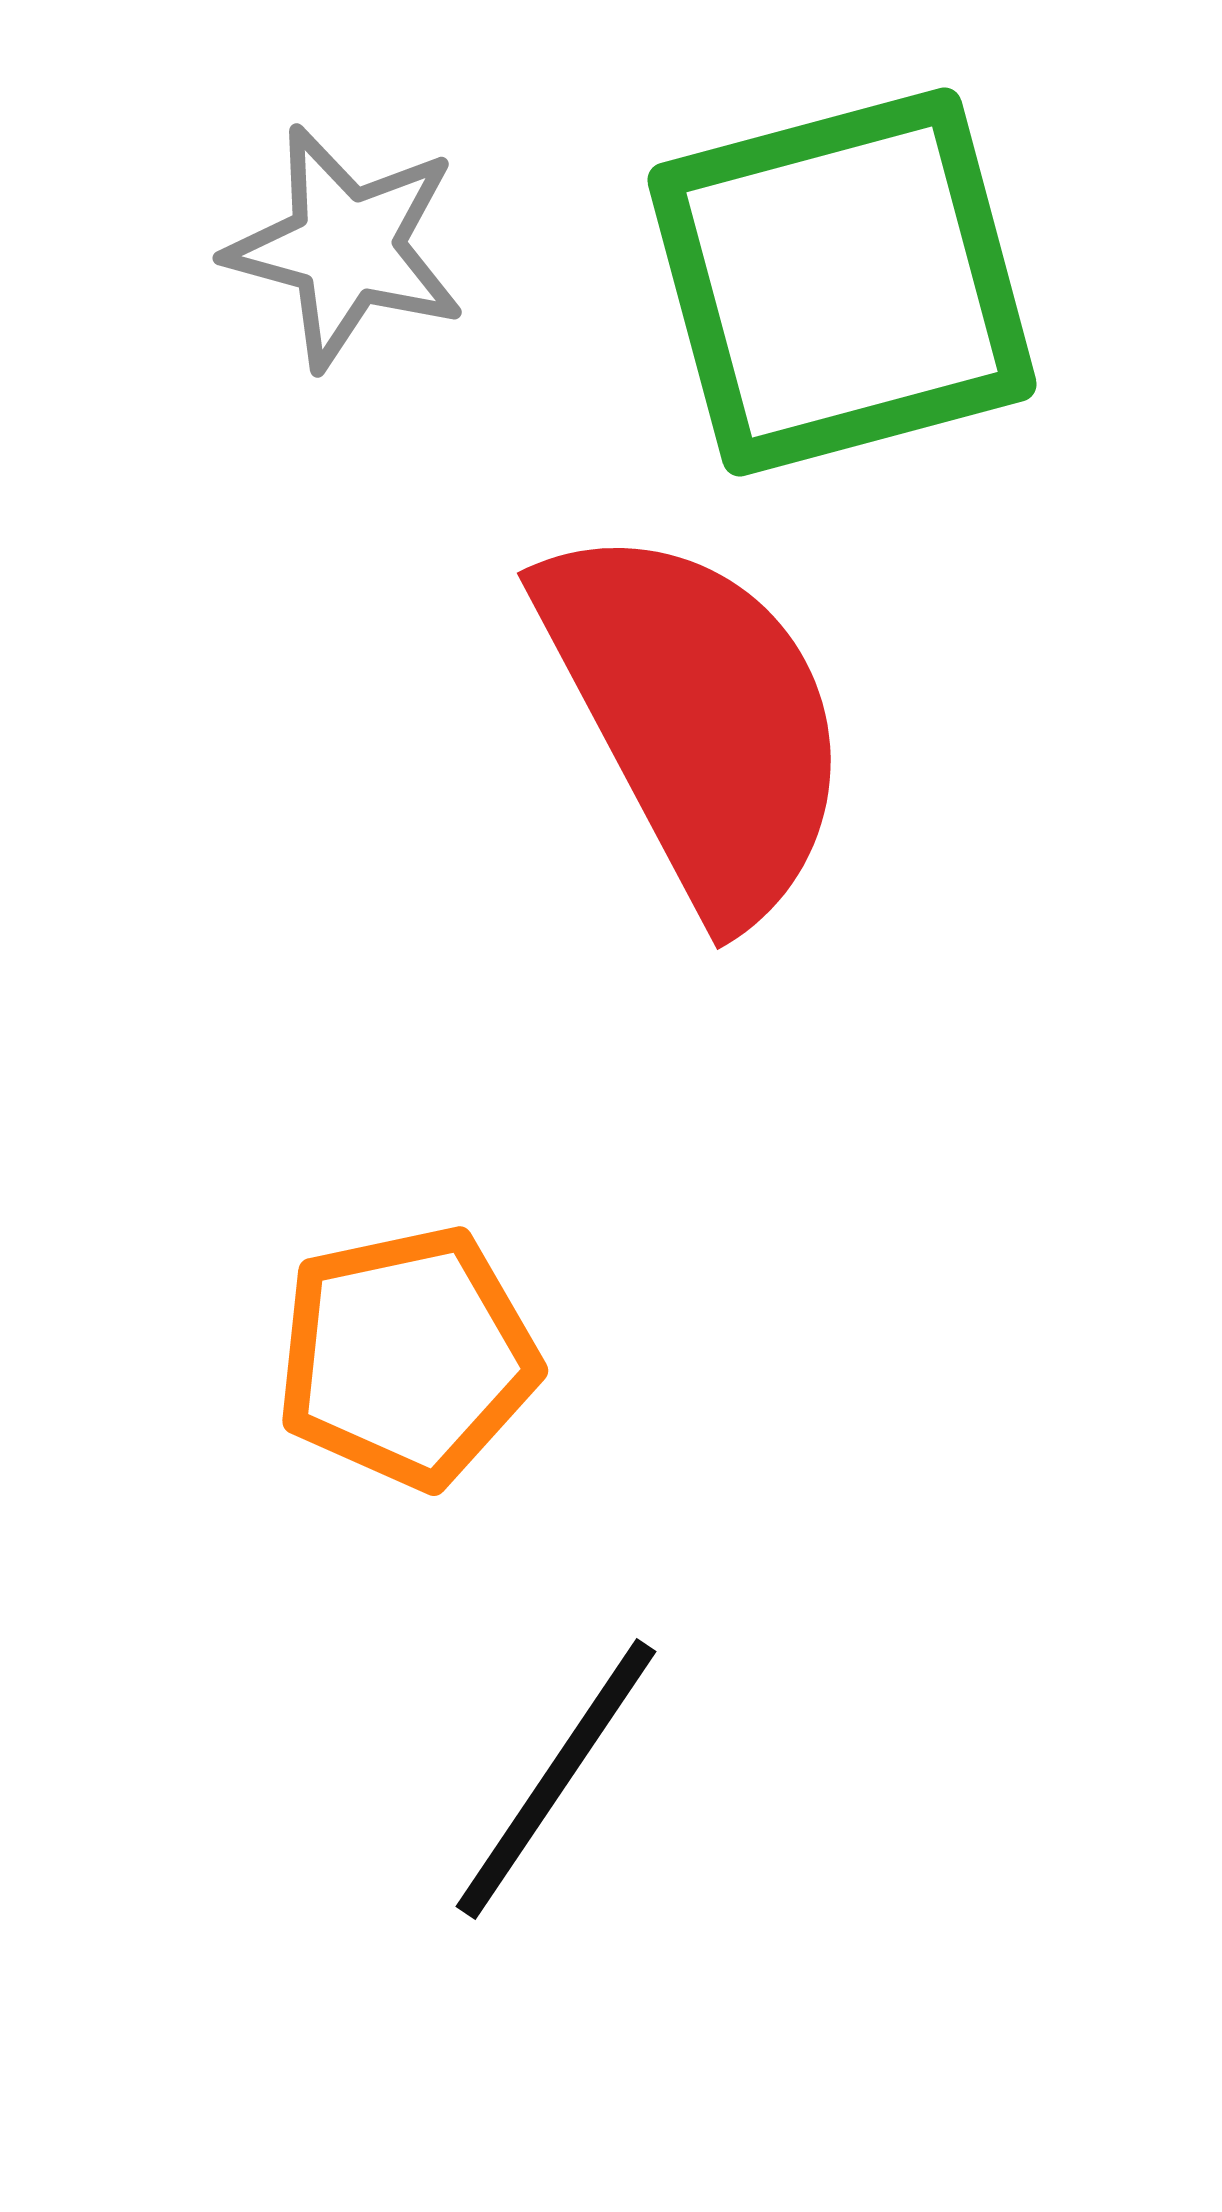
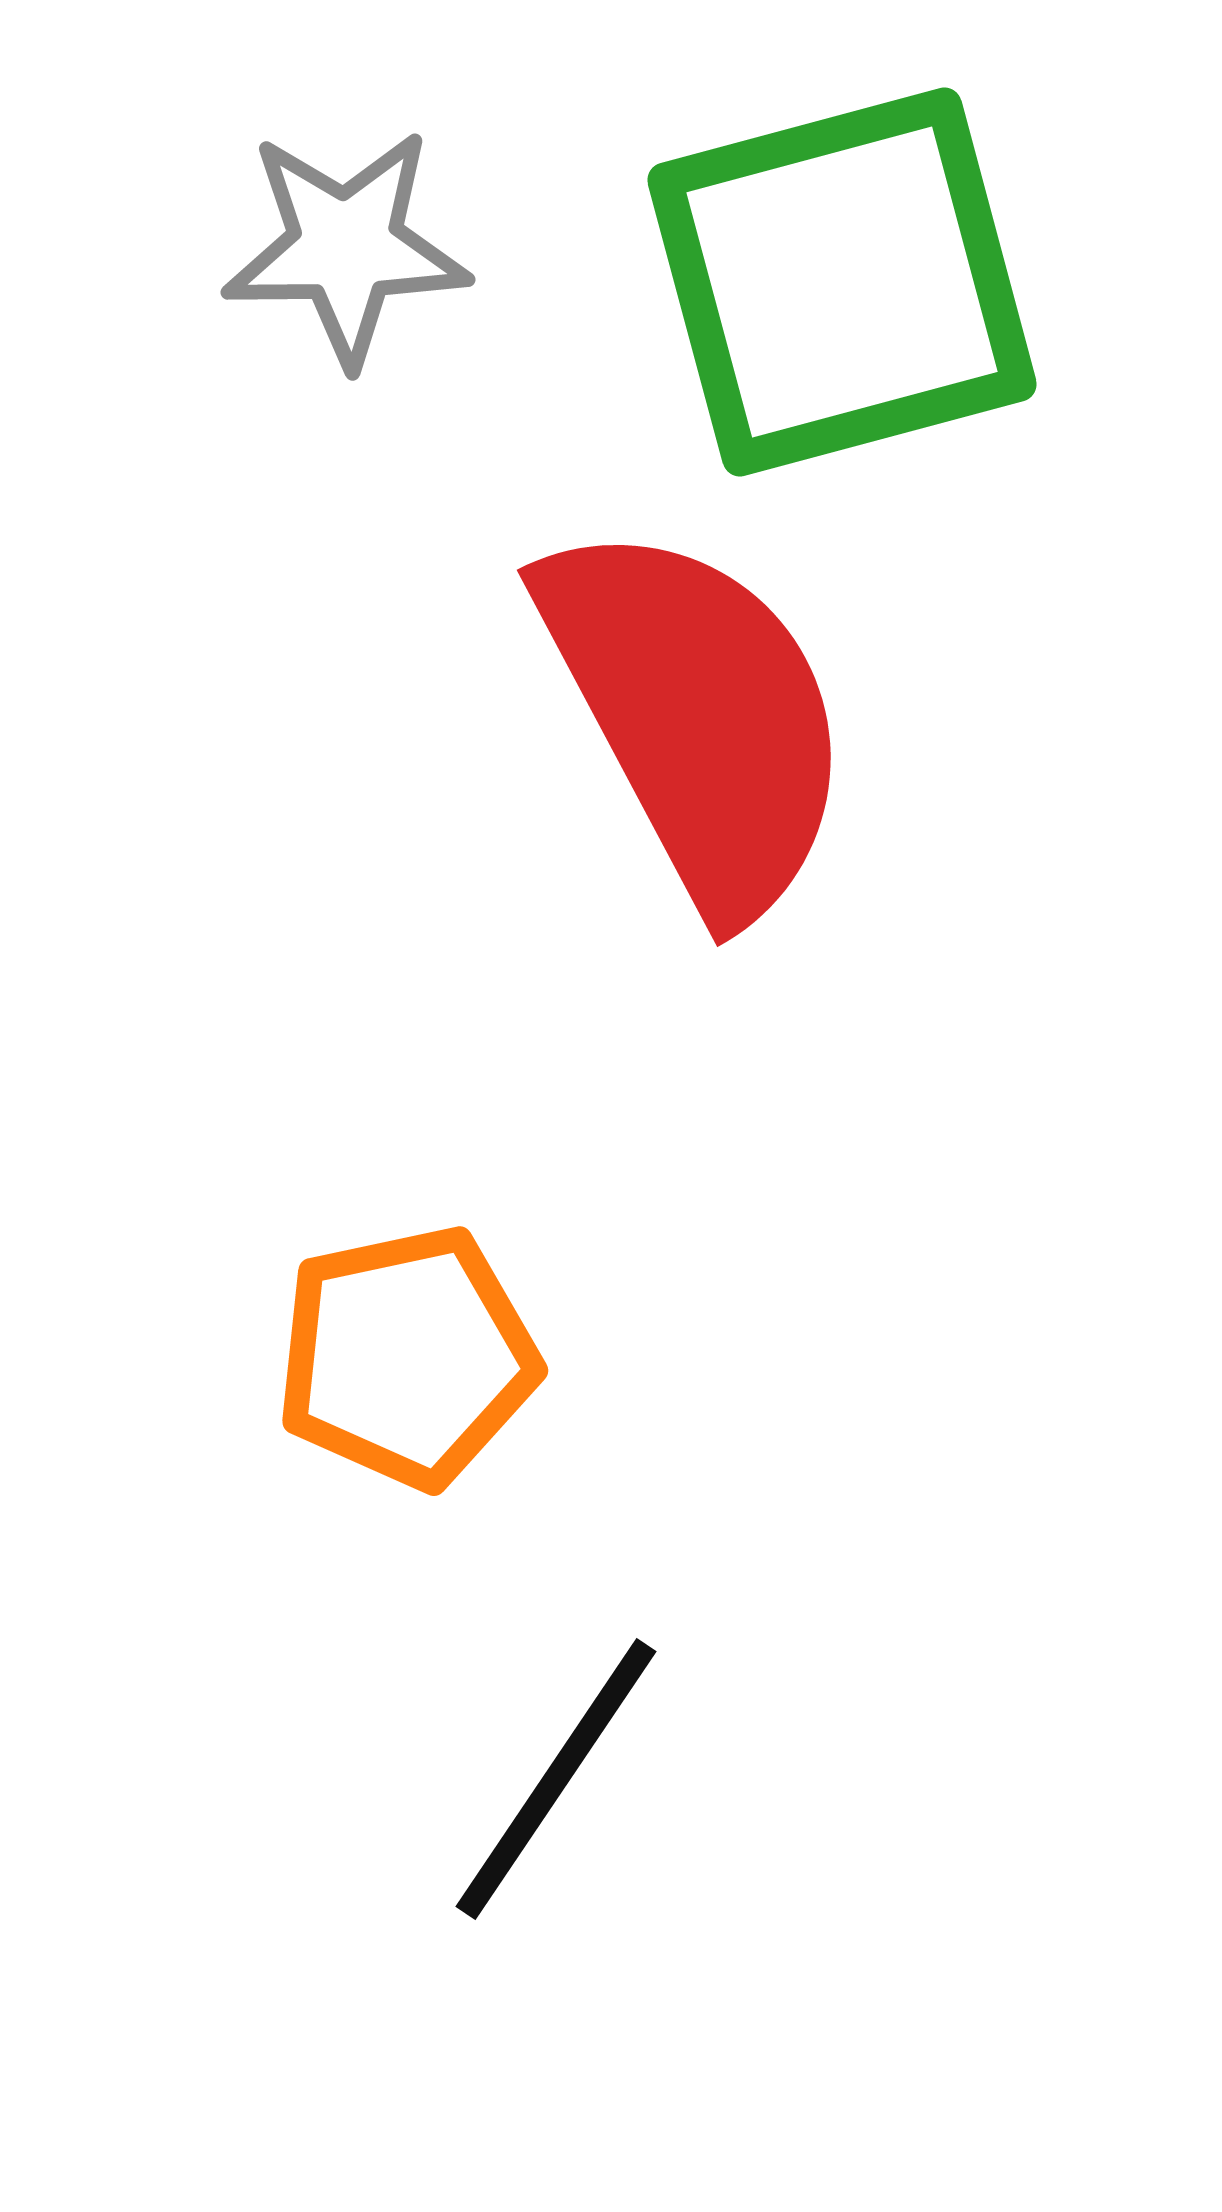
gray star: rotated 16 degrees counterclockwise
red semicircle: moved 3 px up
